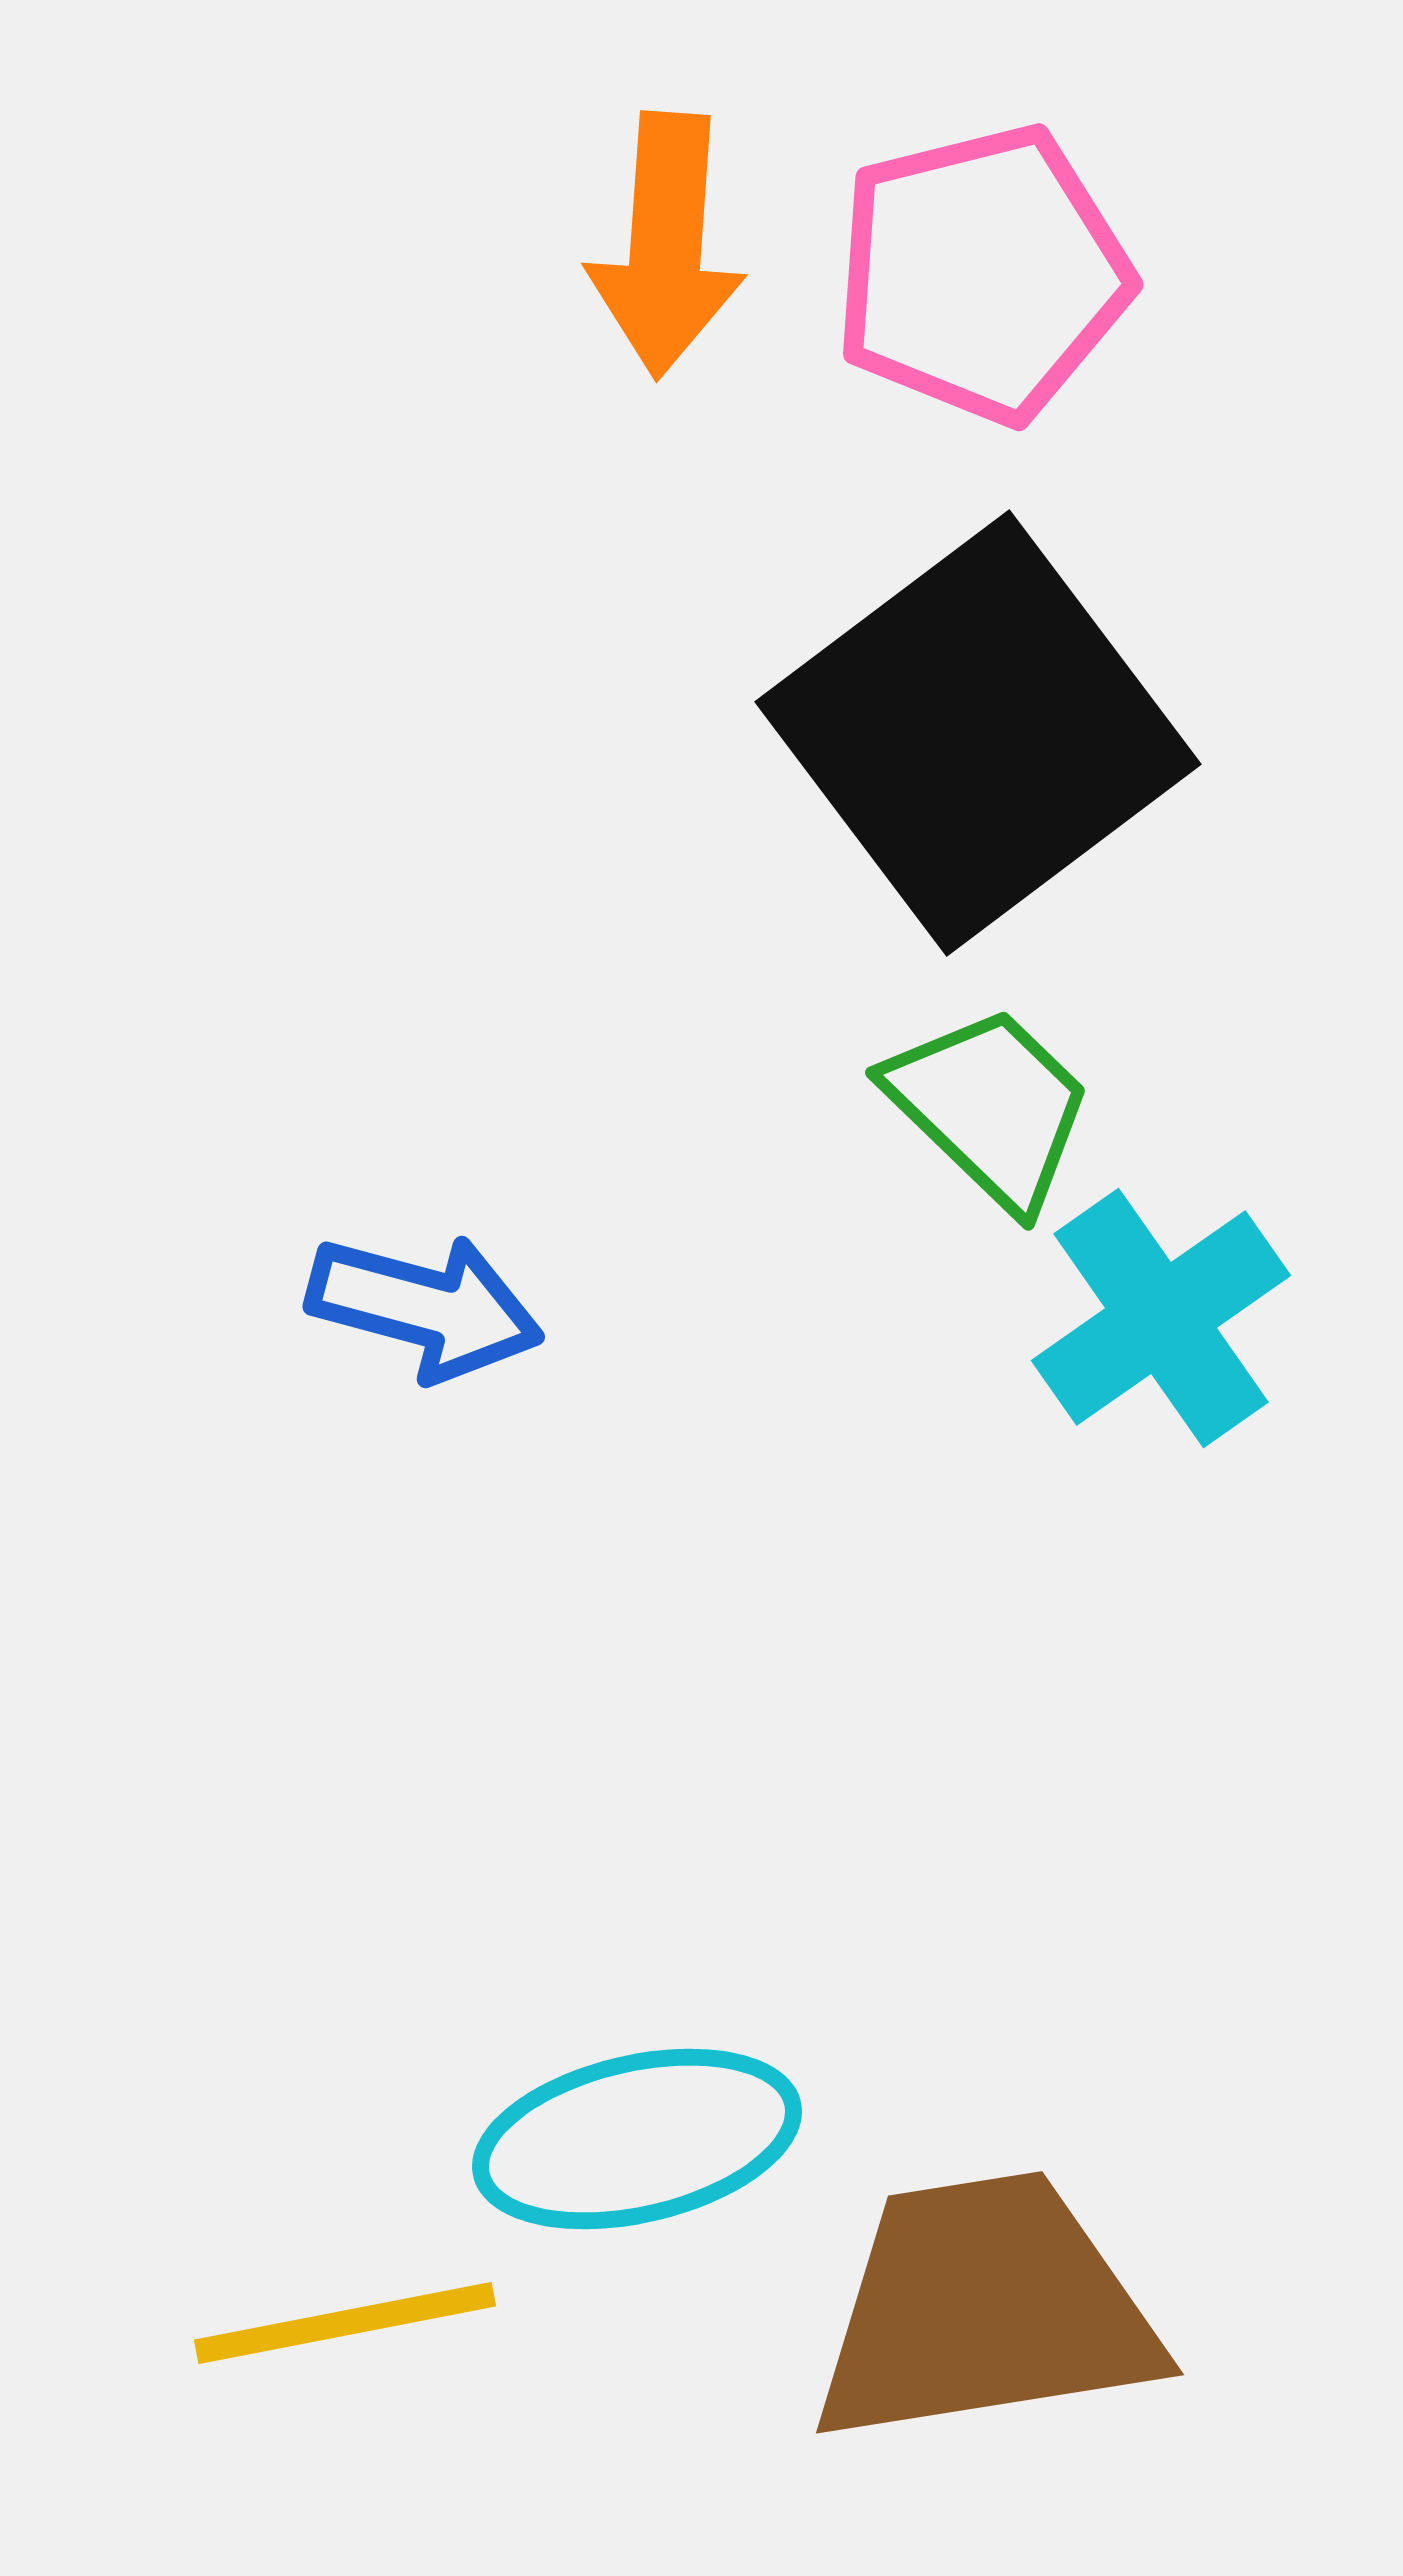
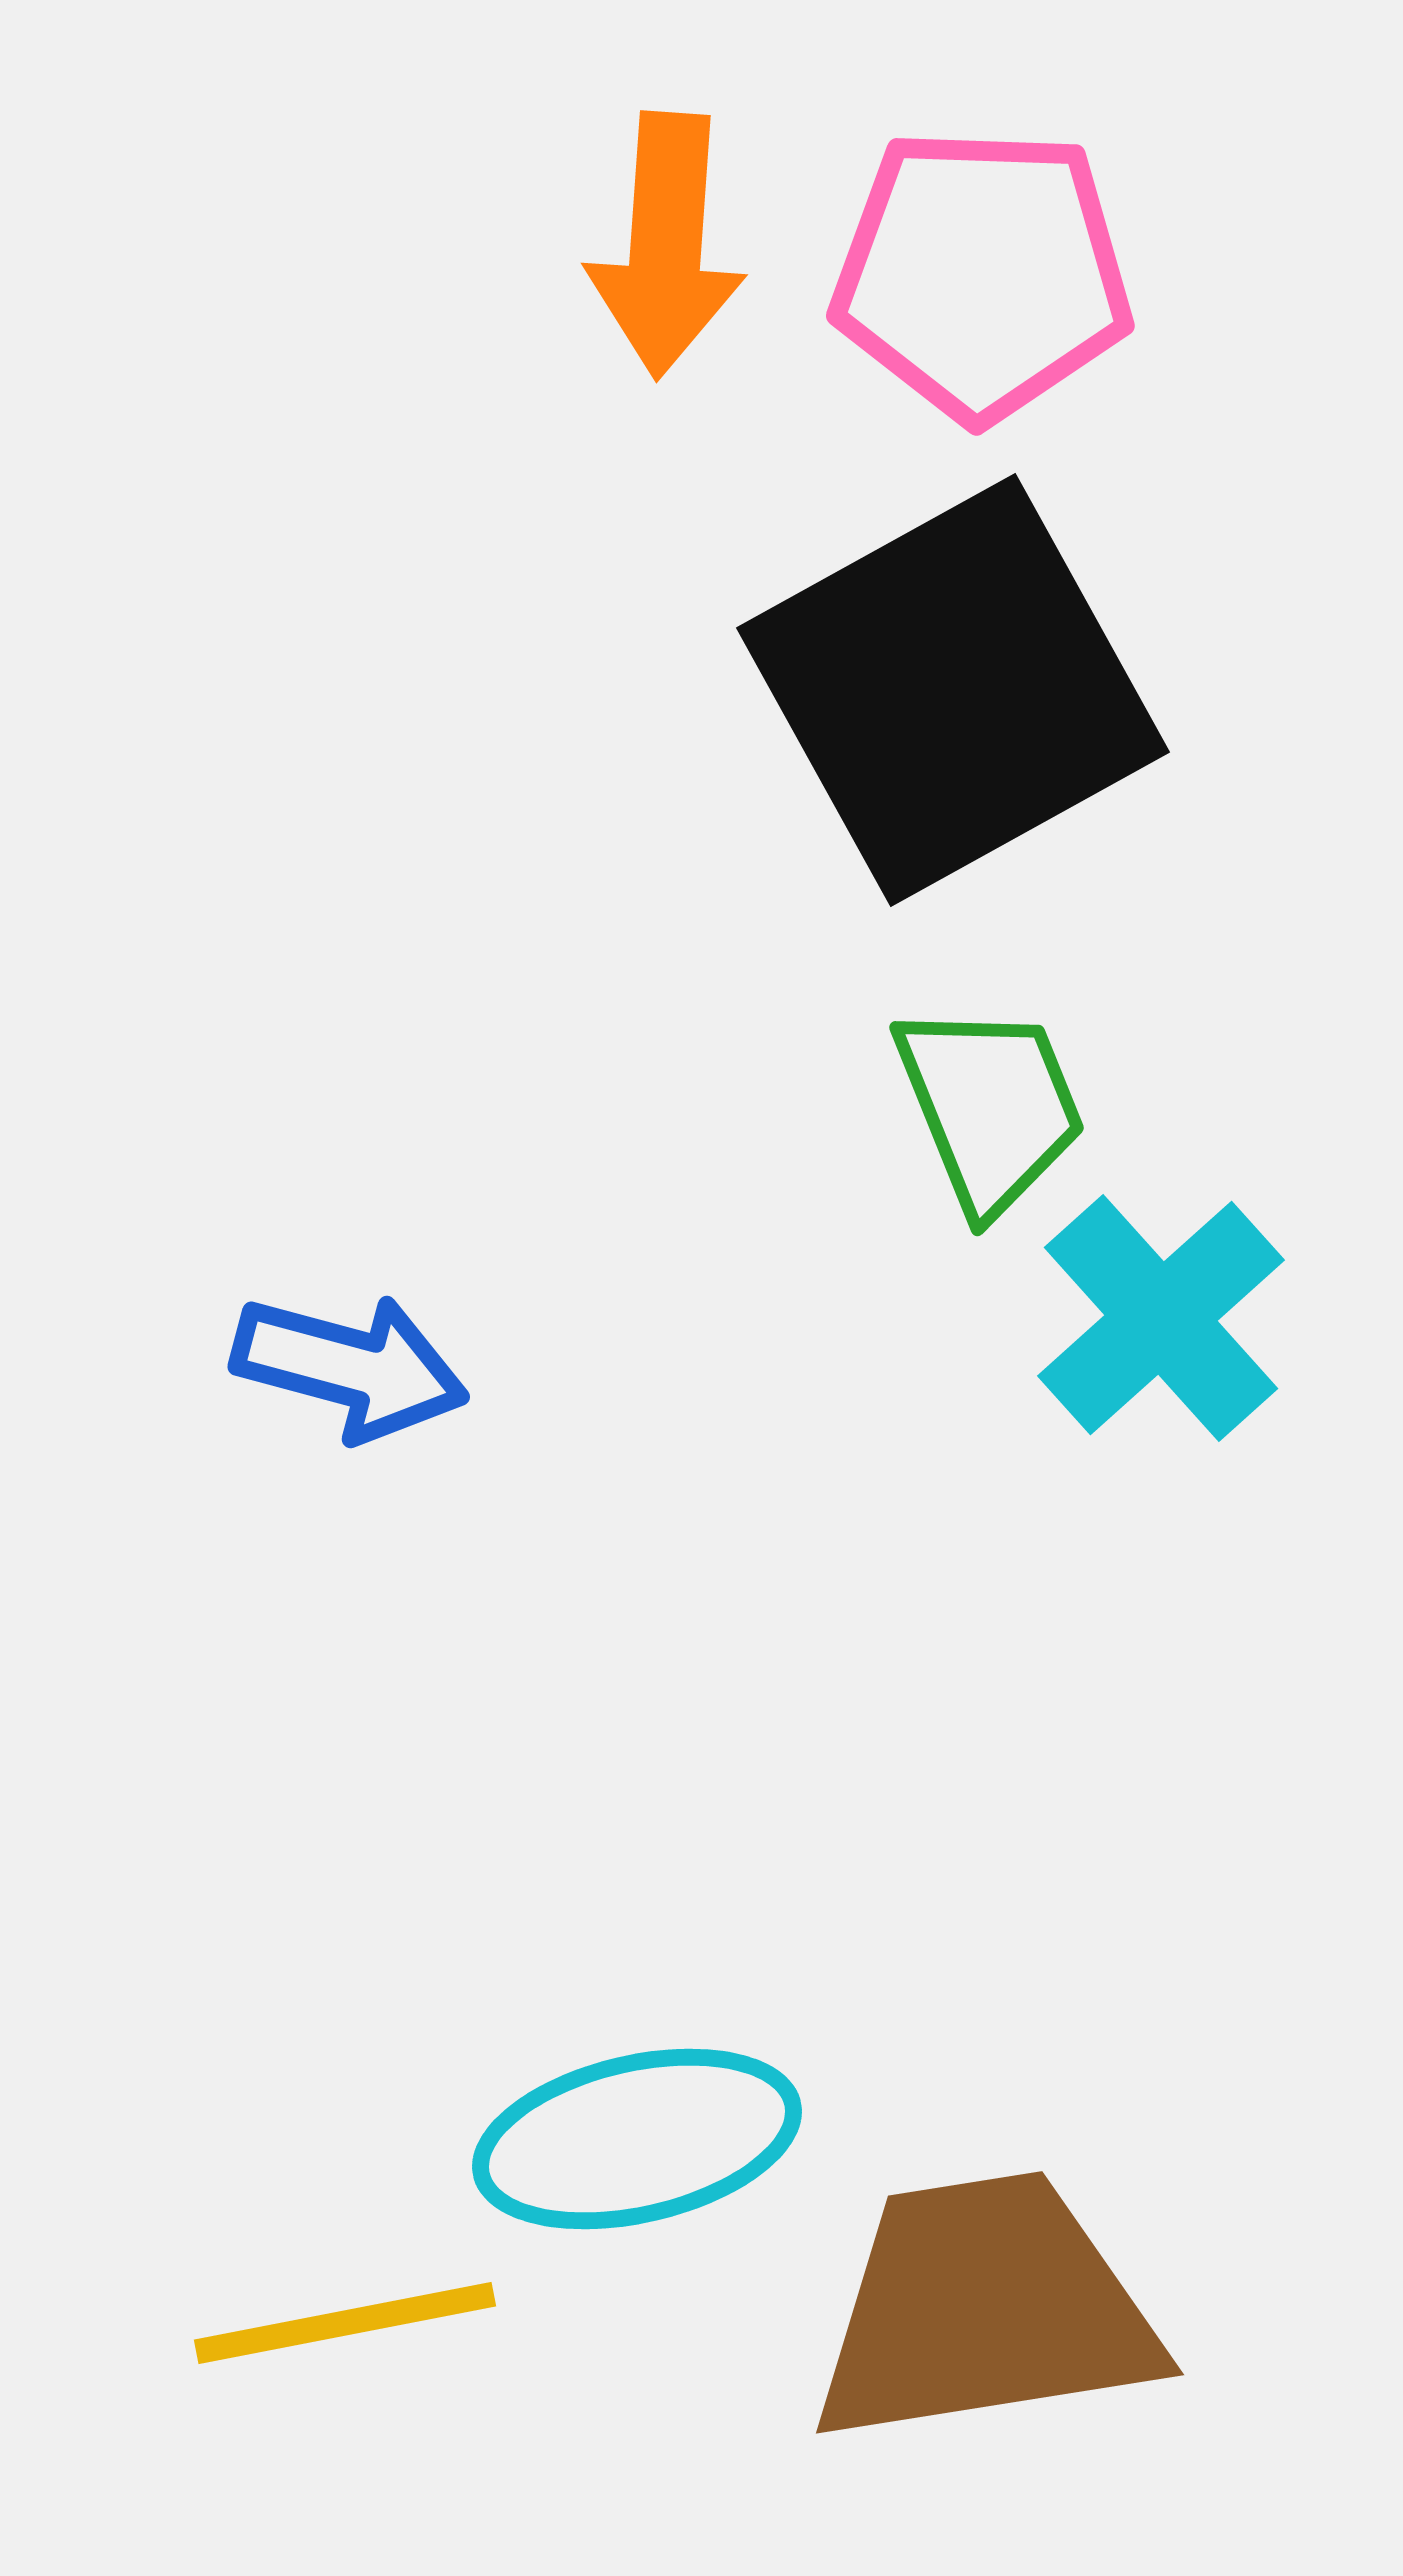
pink pentagon: rotated 16 degrees clockwise
black square: moved 25 px left, 43 px up; rotated 8 degrees clockwise
green trapezoid: rotated 24 degrees clockwise
blue arrow: moved 75 px left, 60 px down
cyan cross: rotated 7 degrees counterclockwise
